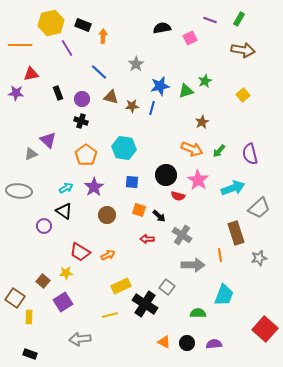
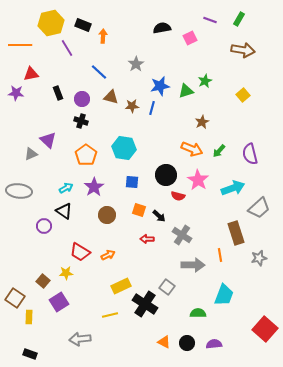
purple square at (63, 302): moved 4 px left
